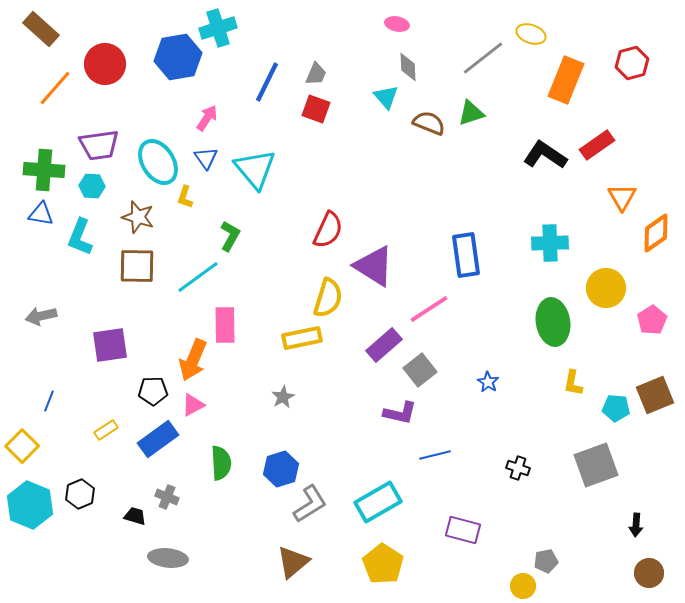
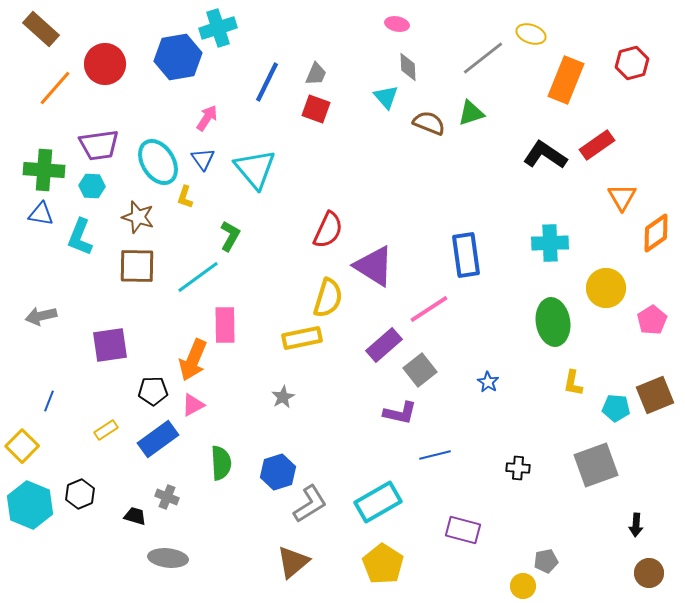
blue triangle at (206, 158): moved 3 px left, 1 px down
black cross at (518, 468): rotated 15 degrees counterclockwise
blue hexagon at (281, 469): moved 3 px left, 3 px down
